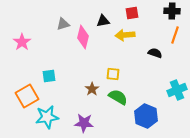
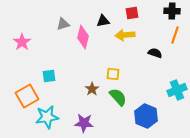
green semicircle: rotated 18 degrees clockwise
